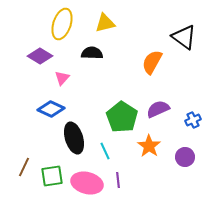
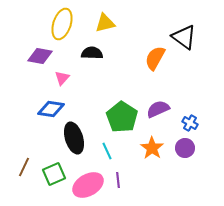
purple diamond: rotated 20 degrees counterclockwise
orange semicircle: moved 3 px right, 4 px up
blue diamond: rotated 16 degrees counterclockwise
blue cross: moved 3 px left, 3 px down; rotated 35 degrees counterclockwise
orange star: moved 3 px right, 2 px down
cyan line: moved 2 px right
purple circle: moved 9 px up
green square: moved 2 px right, 2 px up; rotated 15 degrees counterclockwise
pink ellipse: moved 1 px right, 2 px down; rotated 44 degrees counterclockwise
